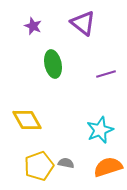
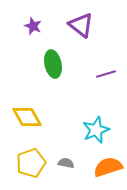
purple triangle: moved 2 px left, 2 px down
yellow diamond: moved 3 px up
cyan star: moved 4 px left
yellow pentagon: moved 8 px left, 3 px up
